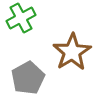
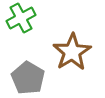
gray pentagon: rotated 12 degrees counterclockwise
